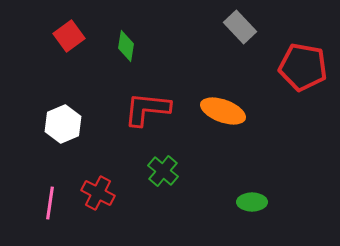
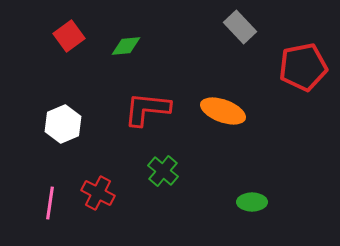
green diamond: rotated 76 degrees clockwise
red pentagon: rotated 21 degrees counterclockwise
